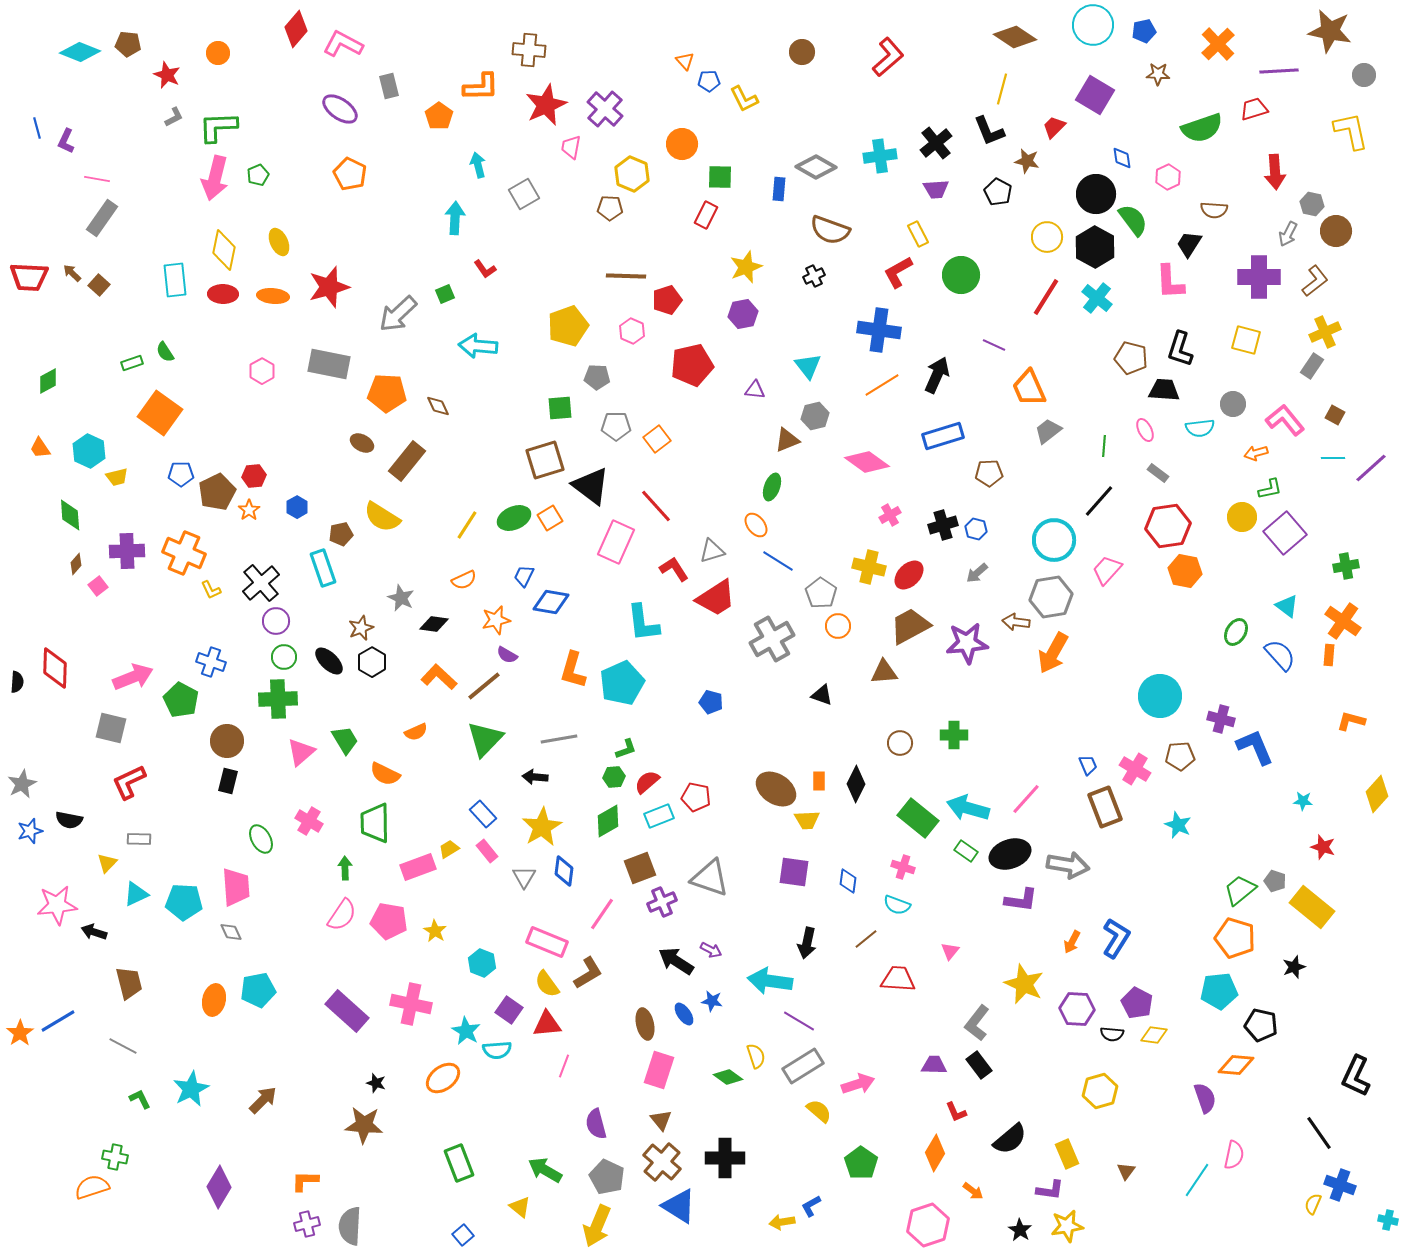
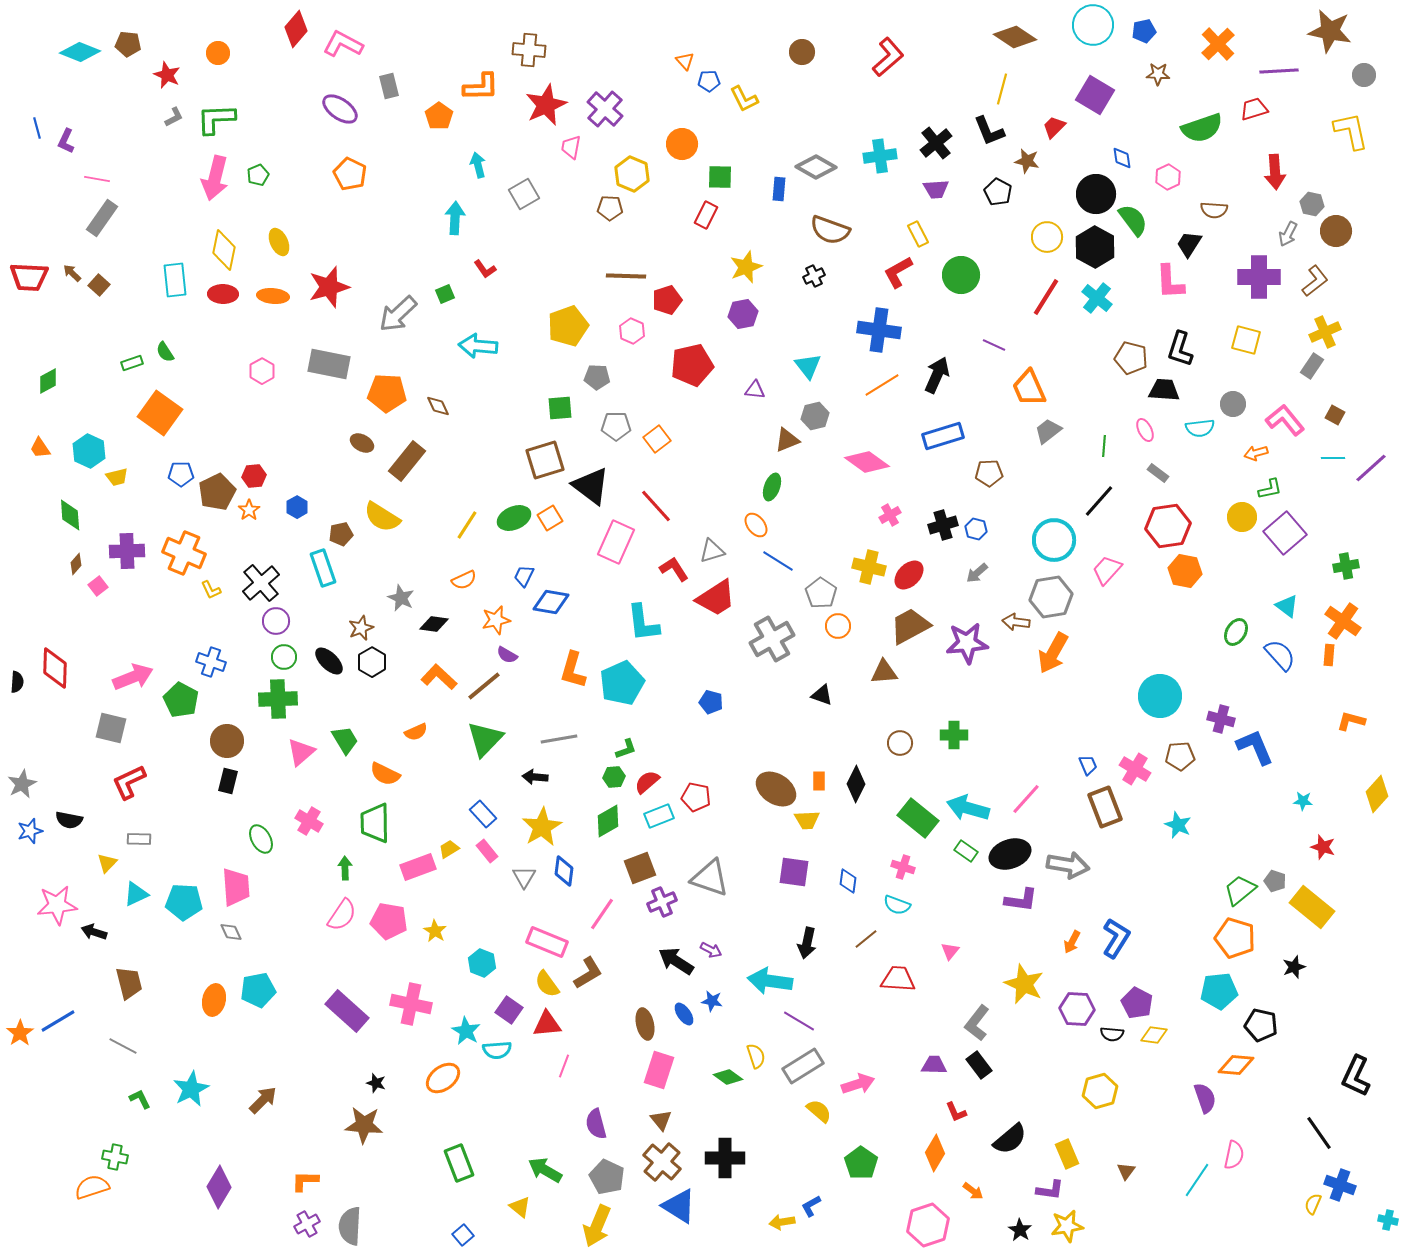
green L-shape at (218, 127): moved 2 px left, 8 px up
purple cross at (307, 1224): rotated 15 degrees counterclockwise
